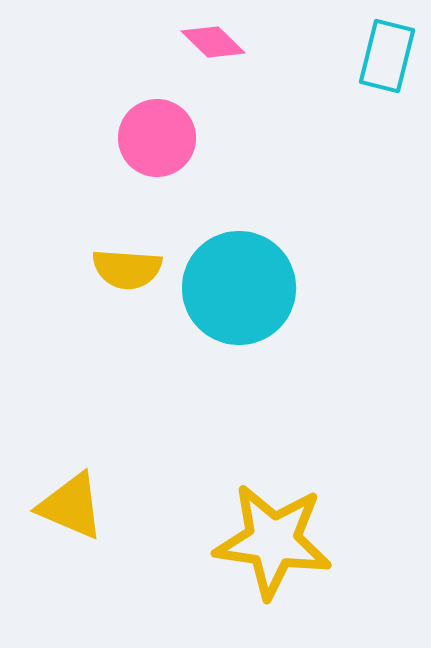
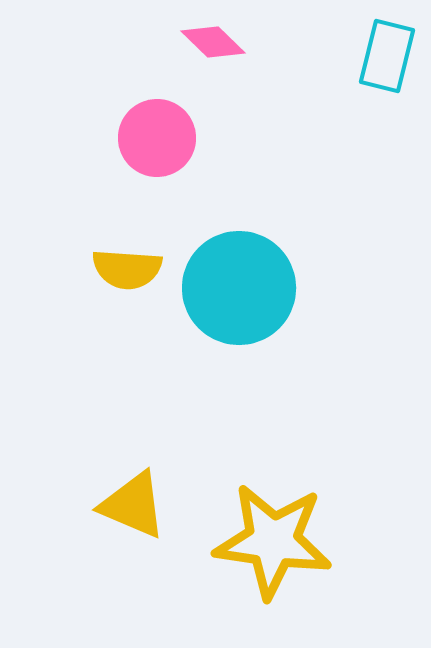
yellow triangle: moved 62 px right, 1 px up
